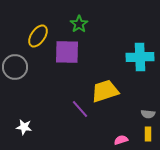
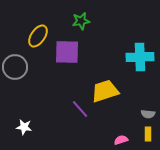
green star: moved 2 px right, 3 px up; rotated 24 degrees clockwise
